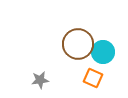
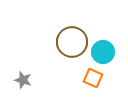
brown circle: moved 6 px left, 2 px up
gray star: moved 17 px left; rotated 24 degrees clockwise
